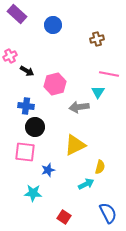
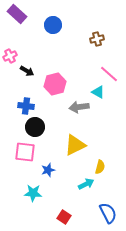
pink line: rotated 30 degrees clockwise
cyan triangle: rotated 32 degrees counterclockwise
